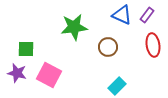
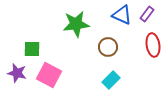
purple rectangle: moved 1 px up
green star: moved 2 px right, 3 px up
green square: moved 6 px right
cyan rectangle: moved 6 px left, 6 px up
